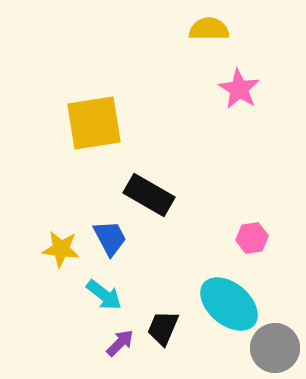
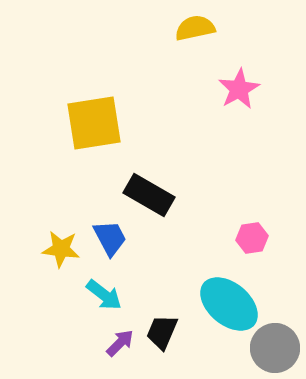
yellow semicircle: moved 14 px left, 1 px up; rotated 12 degrees counterclockwise
pink star: rotated 12 degrees clockwise
black trapezoid: moved 1 px left, 4 px down
